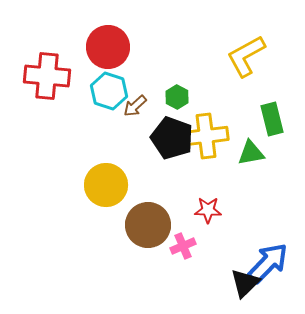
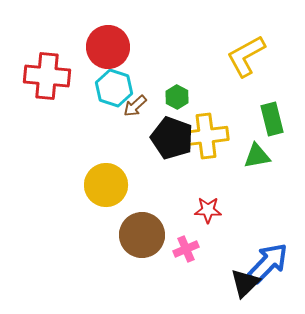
cyan hexagon: moved 5 px right, 3 px up
green triangle: moved 6 px right, 3 px down
brown circle: moved 6 px left, 10 px down
pink cross: moved 3 px right, 3 px down
